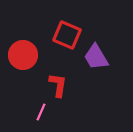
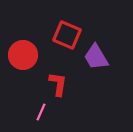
red L-shape: moved 1 px up
